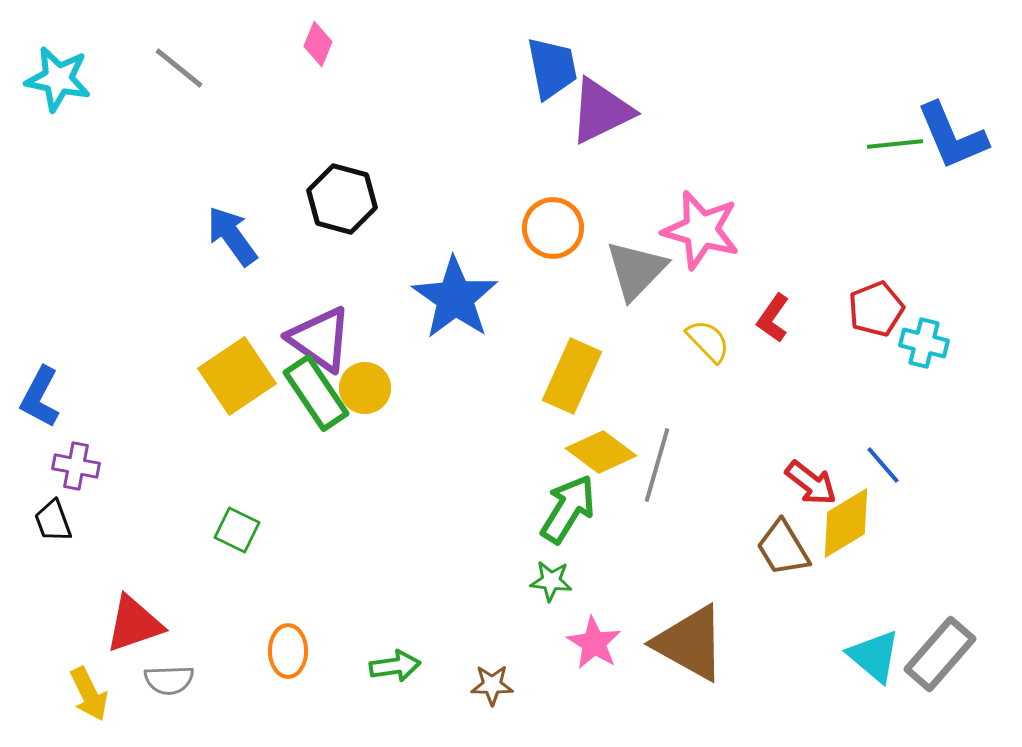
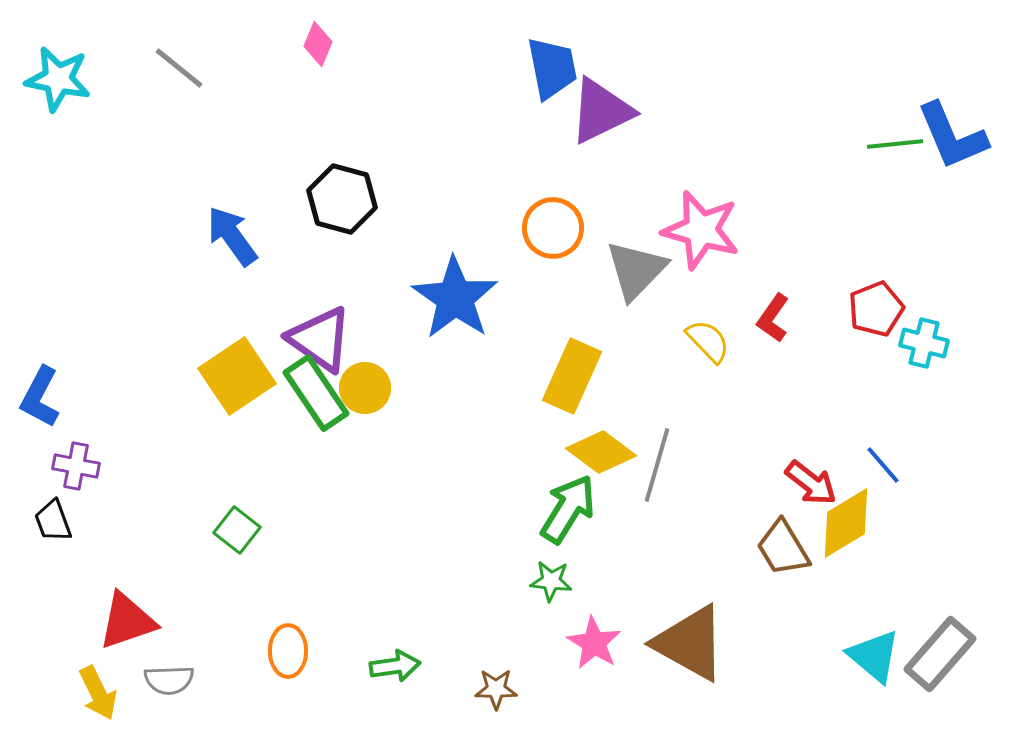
green square at (237, 530): rotated 12 degrees clockwise
red triangle at (134, 624): moved 7 px left, 3 px up
brown star at (492, 685): moved 4 px right, 4 px down
yellow arrow at (89, 694): moved 9 px right, 1 px up
